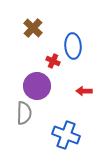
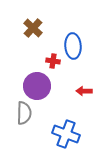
red cross: rotated 16 degrees counterclockwise
blue cross: moved 1 px up
